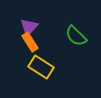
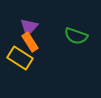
green semicircle: rotated 25 degrees counterclockwise
yellow rectangle: moved 21 px left, 9 px up
